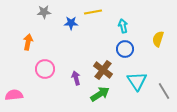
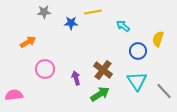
cyan arrow: rotated 40 degrees counterclockwise
orange arrow: rotated 49 degrees clockwise
blue circle: moved 13 px right, 2 px down
gray line: rotated 12 degrees counterclockwise
